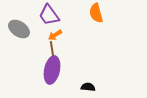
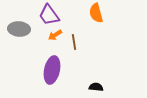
gray ellipse: rotated 30 degrees counterclockwise
brown line: moved 22 px right, 7 px up
black semicircle: moved 8 px right
